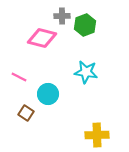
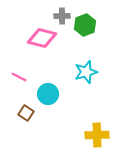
cyan star: rotated 25 degrees counterclockwise
